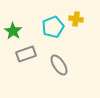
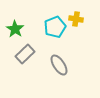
cyan pentagon: moved 2 px right
green star: moved 2 px right, 2 px up
gray rectangle: moved 1 px left; rotated 24 degrees counterclockwise
